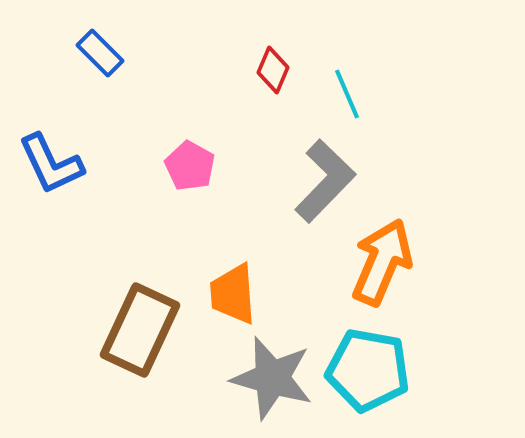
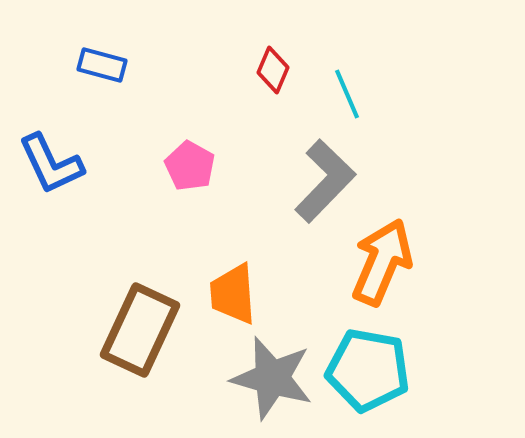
blue rectangle: moved 2 px right, 12 px down; rotated 30 degrees counterclockwise
